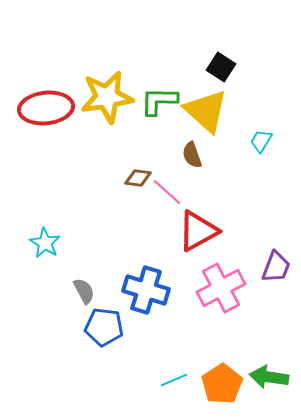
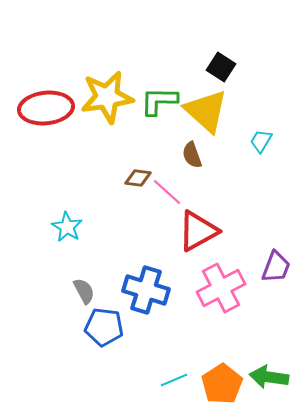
cyan star: moved 22 px right, 16 px up
